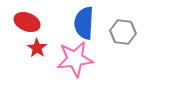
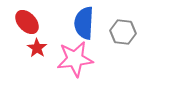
red ellipse: rotated 25 degrees clockwise
